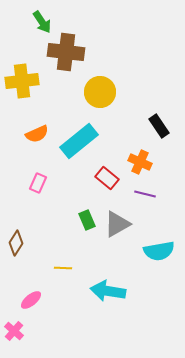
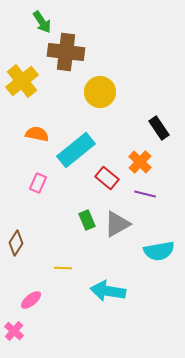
yellow cross: rotated 32 degrees counterclockwise
black rectangle: moved 2 px down
orange semicircle: rotated 145 degrees counterclockwise
cyan rectangle: moved 3 px left, 9 px down
orange cross: rotated 20 degrees clockwise
